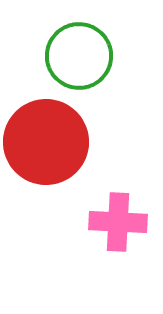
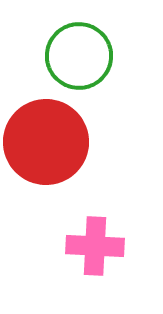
pink cross: moved 23 px left, 24 px down
